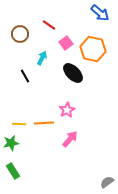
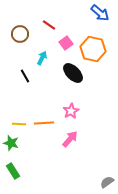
pink star: moved 4 px right, 1 px down
green star: rotated 28 degrees clockwise
